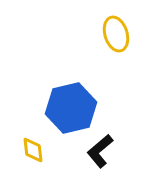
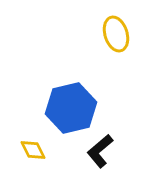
yellow diamond: rotated 20 degrees counterclockwise
